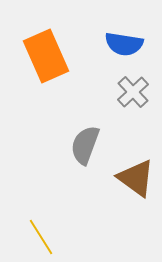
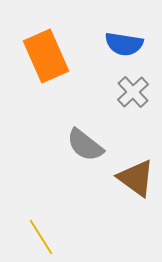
gray semicircle: rotated 72 degrees counterclockwise
